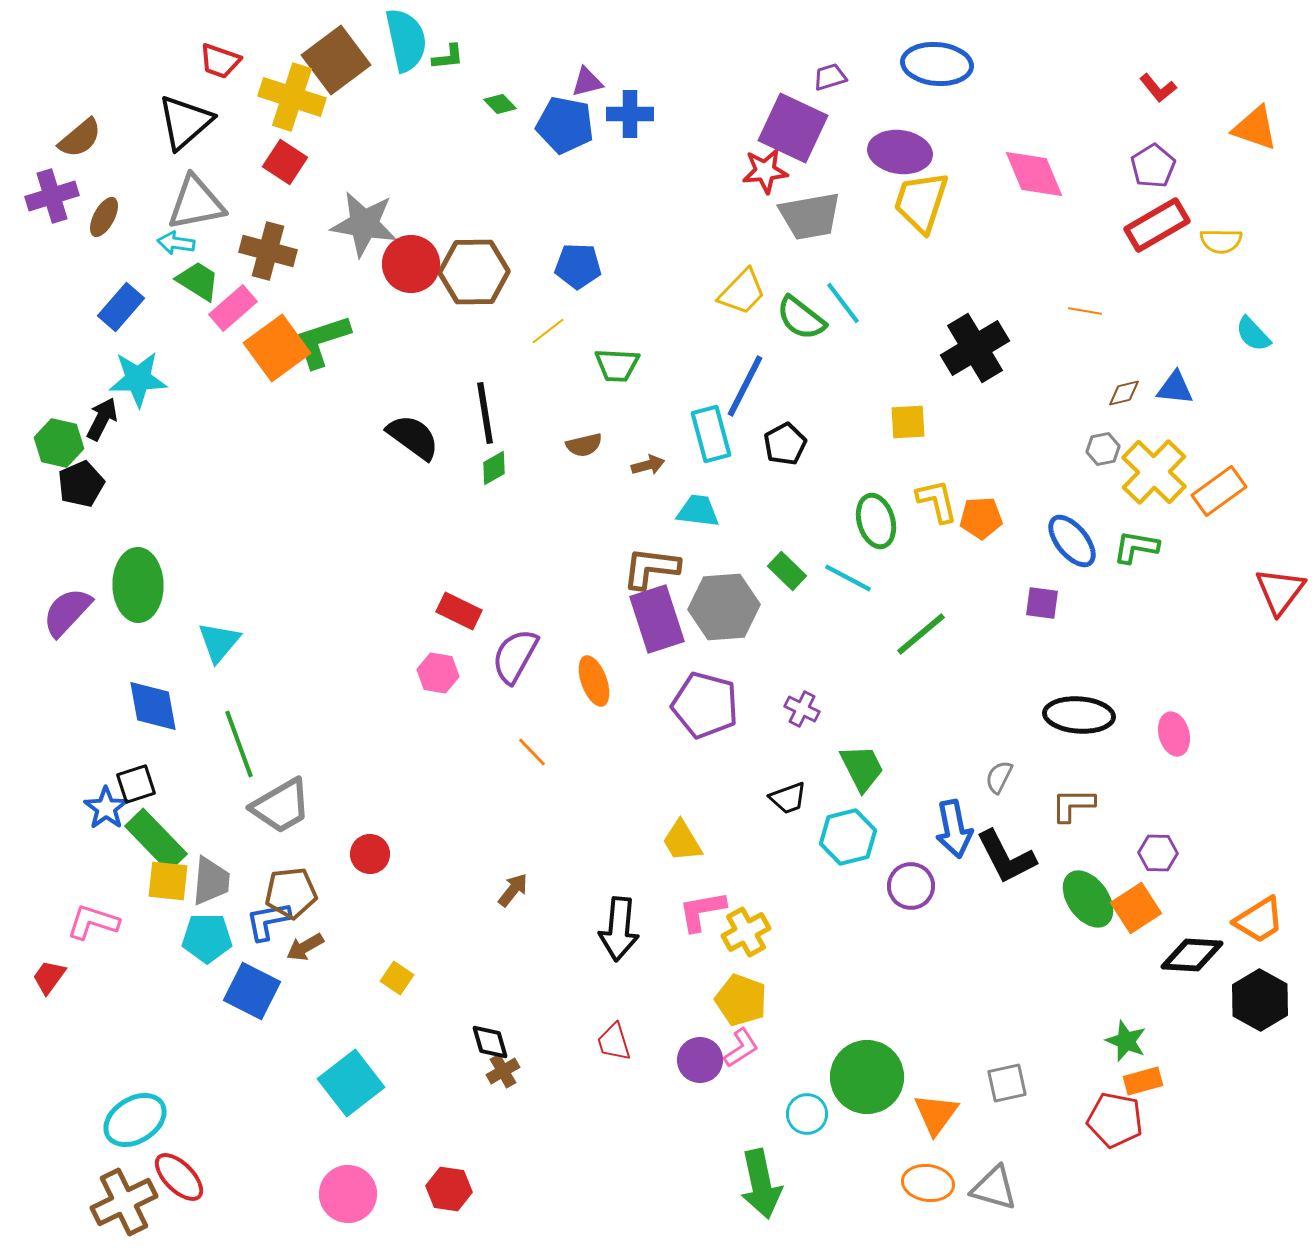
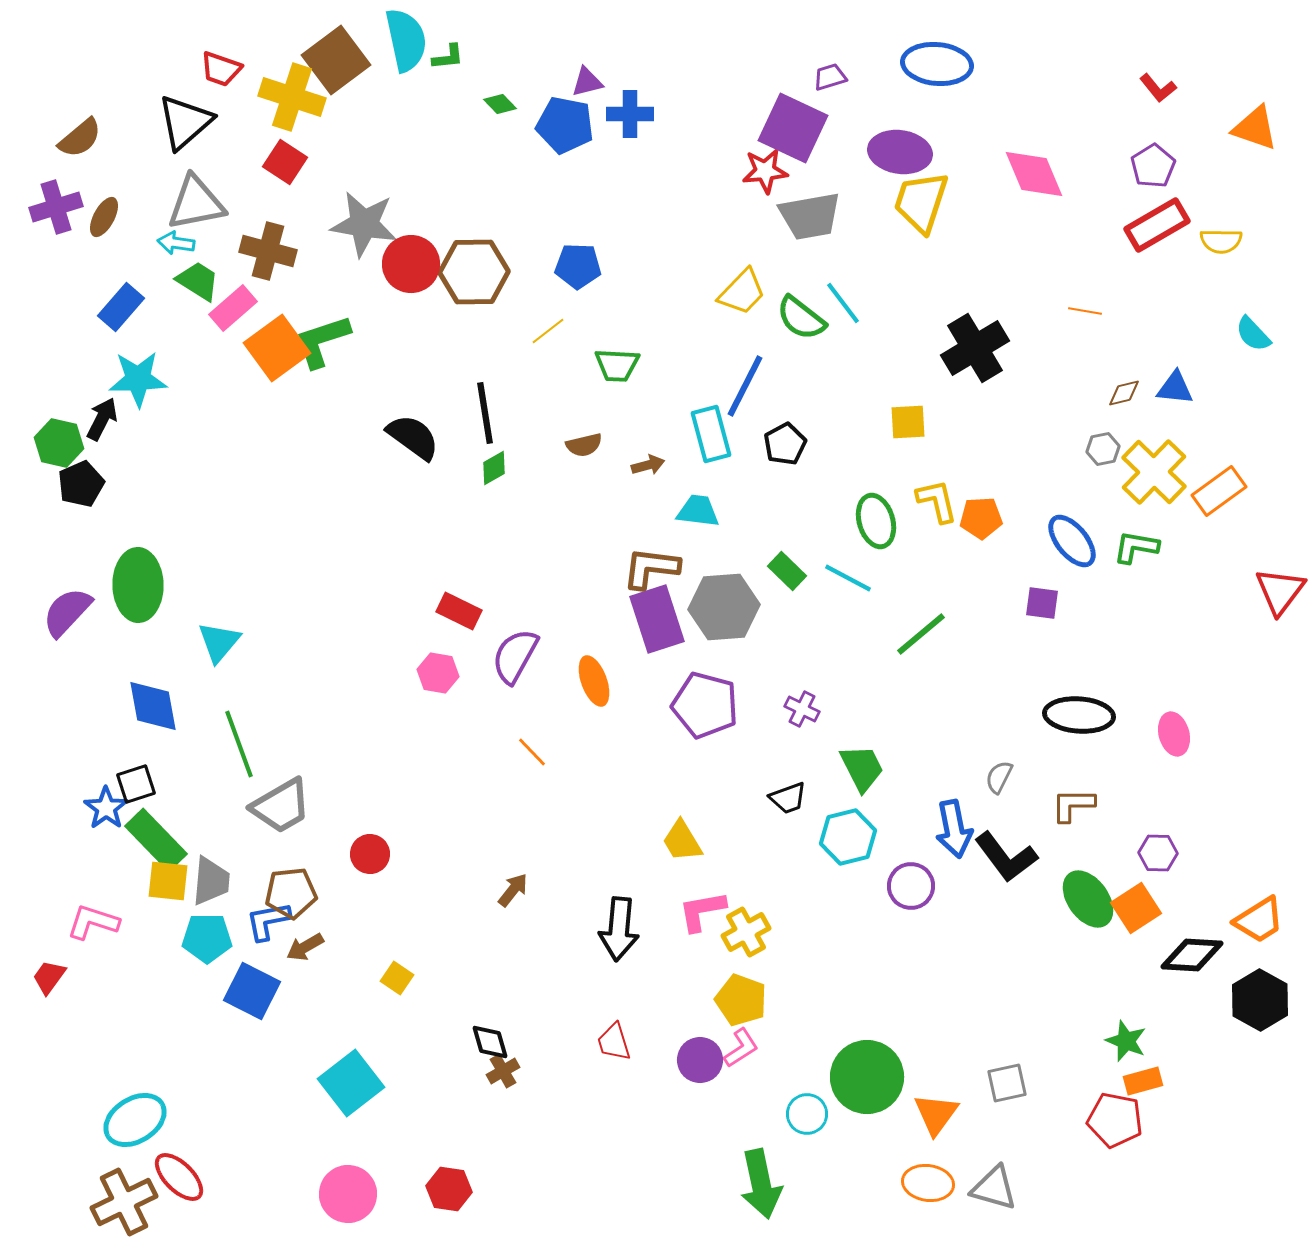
red trapezoid at (220, 61): moved 1 px right, 8 px down
purple cross at (52, 196): moved 4 px right, 11 px down
black L-shape at (1006, 857): rotated 10 degrees counterclockwise
